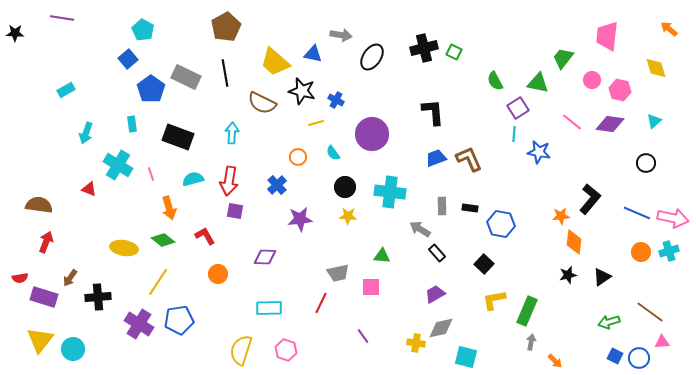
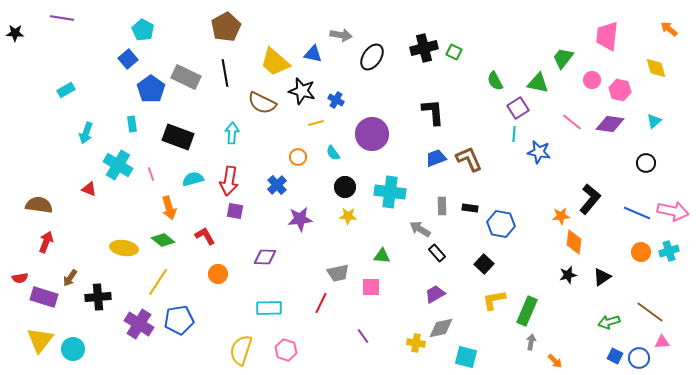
pink arrow at (673, 218): moved 7 px up
